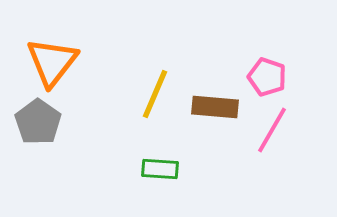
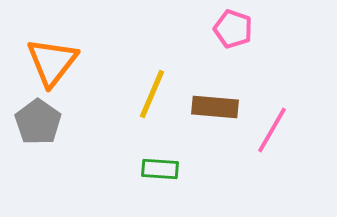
pink pentagon: moved 34 px left, 48 px up
yellow line: moved 3 px left
